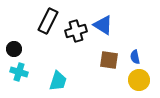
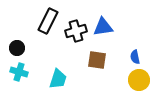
blue triangle: moved 2 px down; rotated 40 degrees counterclockwise
black circle: moved 3 px right, 1 px up
brown square: moved 12 px left
cyan trapezoid: moved 2 px up
